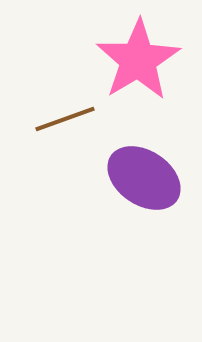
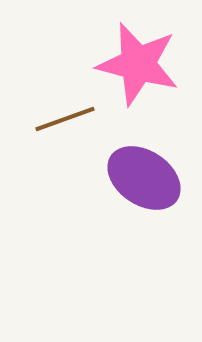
pink star: moved 4 px down; rotated 26 degrees counterclockwise
